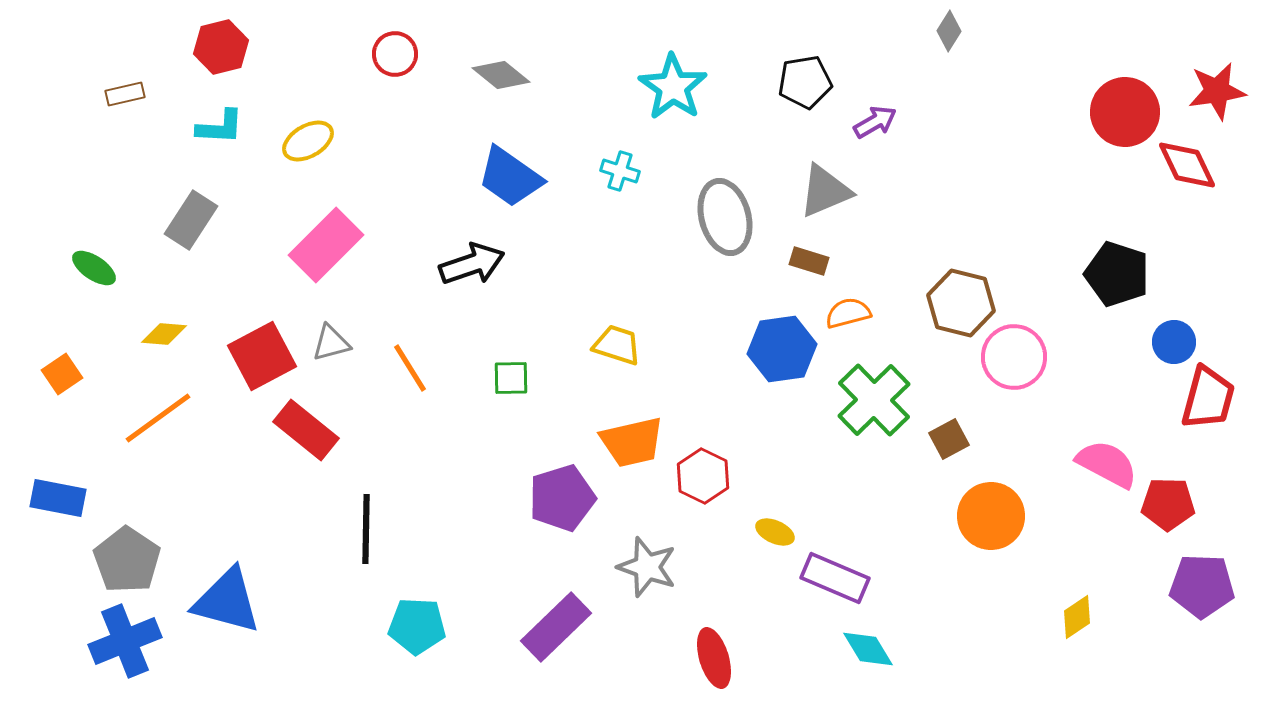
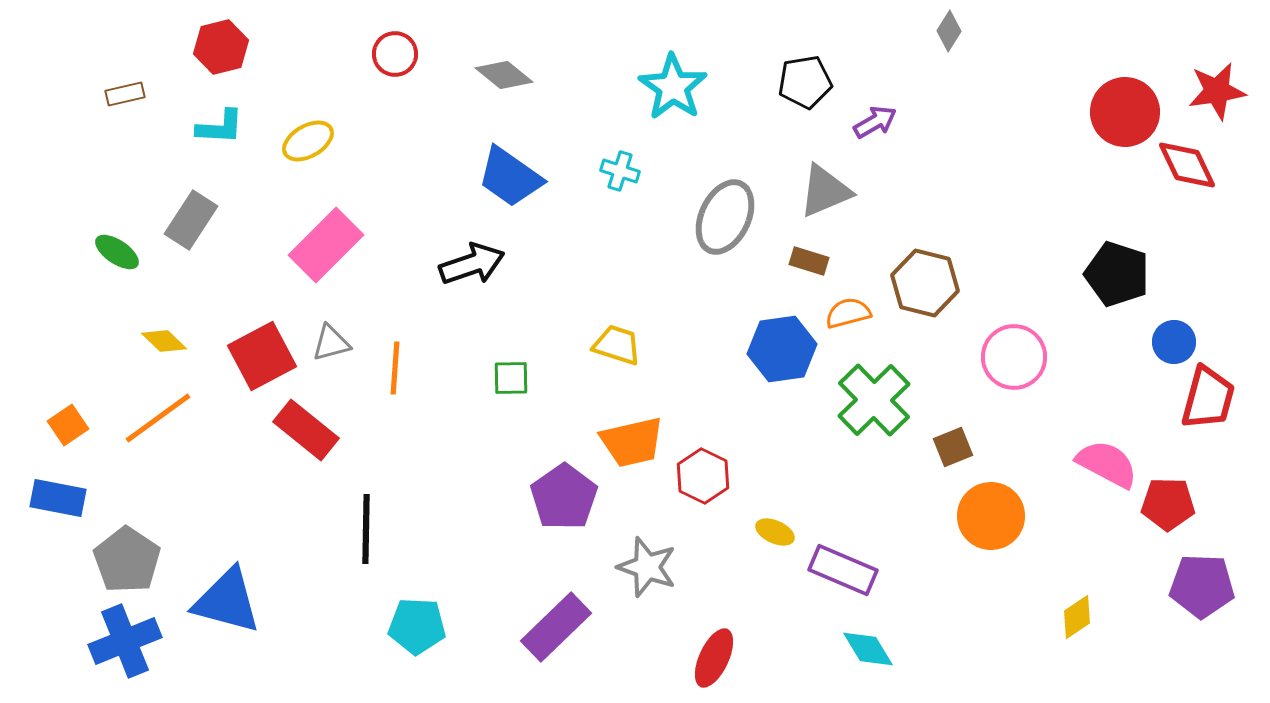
gray diamond at (501, 75): moved 3 px right
gray ellipse at (725, 217): rotated 40 degrees clockwise
green ellipse at (94, 268): moved 23 px right, 16 px up
brown hexagon at (961, 303): moved 36 px left, 20 px up
yellow diamond at (164, 334): moved 7 px down; rotated 39 degrees clockwise
orange line at (410, 368): moved 15 px left; rotated 36 degrees clockwise
orange square at (62, 374): moved 6 px right, 51 px down
brown square at (949, 439): moved 4 px right, 8 px down; rotated 6 degrees clockwise
purple pentagon at (562, 498): moved 2 px right, 1 px up; rotated 18 degrees counterclockwise
purple rectangle at (835, 578): moved 8 px right, 8 px up
red ellipse at (714, 658): rotated 42 degrees clockwise
